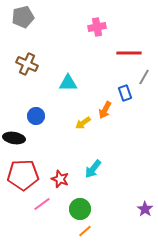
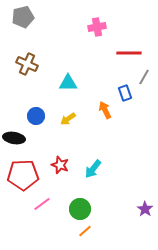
orange arrow: rotated 126 degrees clockwise
yellow arrow: moved 15 px left, 4 px up
red star: moved 14 px up
